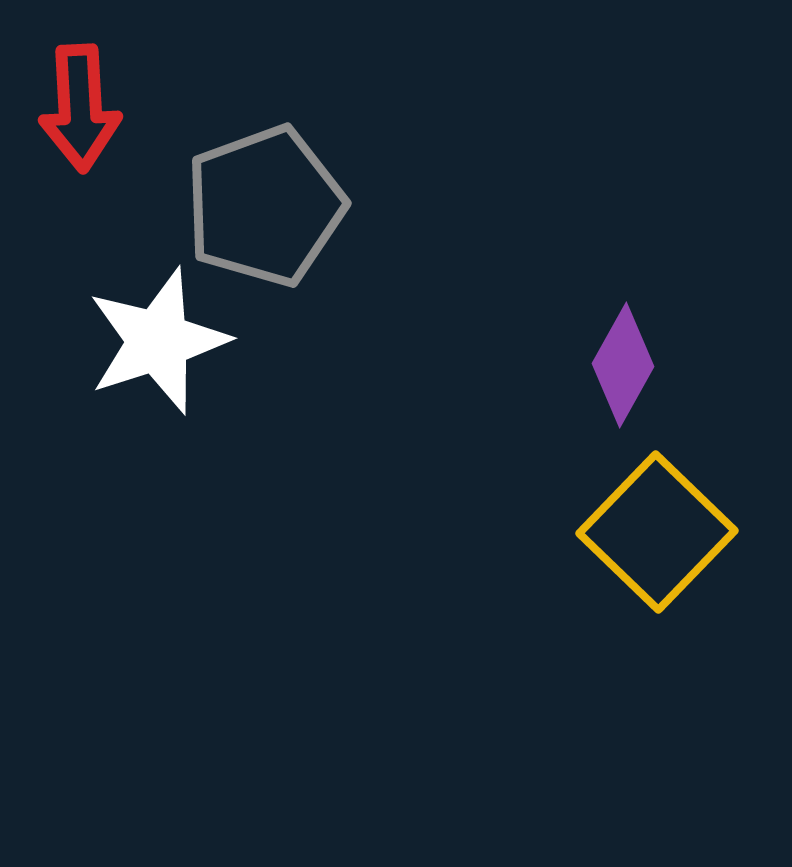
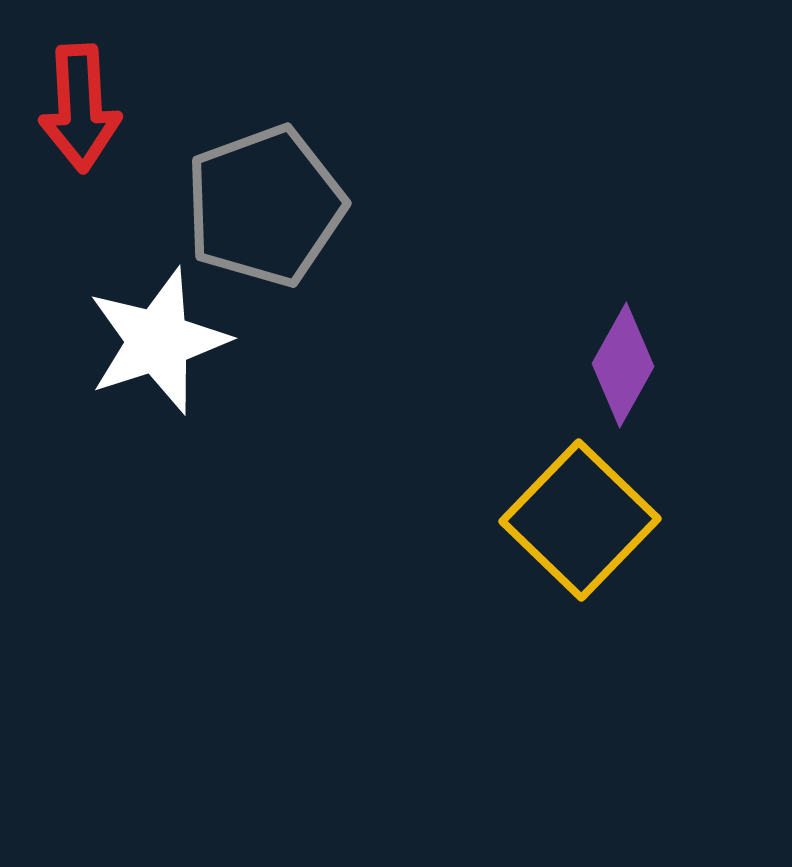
yellow square: moved 77 px left, 12 px up
